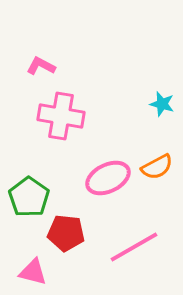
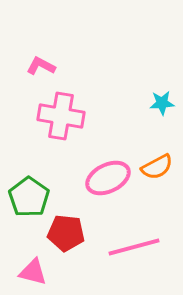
cyan star: moved 1 px up; rotated 20 degrees counterclockwise
pink line: rotated 15 degrees clockwise
